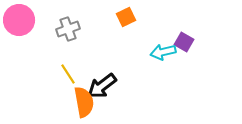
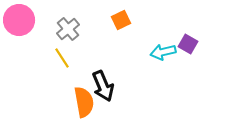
orange square: moved 5 px left, 3 px down
gray cross: rotated 20 degrees counterclockwise
purple square: moved 4 px right, 2 px down
yellow line: moved 6 px left, 16 px up
black arrow: moved 1 px right; rotated 76 degrees counterclockwise
